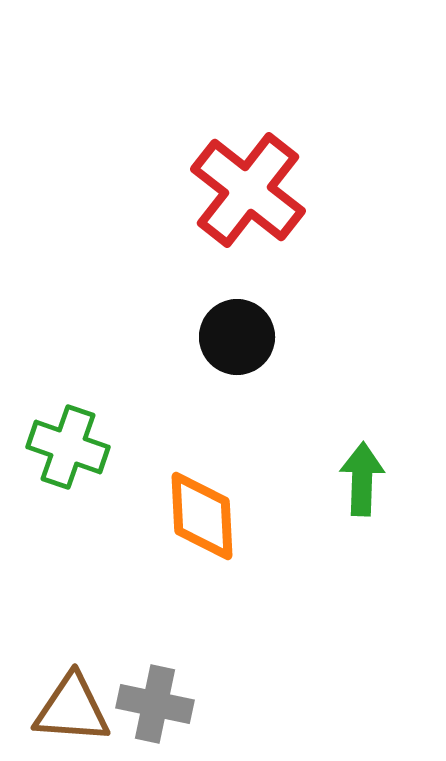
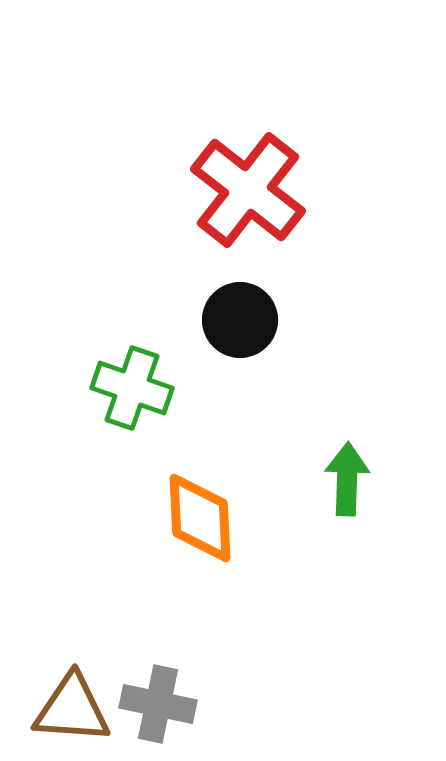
black circle: moved 3 px right, 17 px up
green cross: moved 64 px right, 59 px up
green arrow: moved 15 px left
orange diamond: moved 2 px left, 2 px down
gray cross: moved 3 px right
